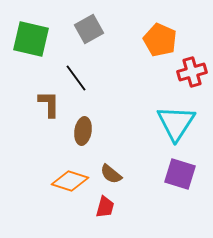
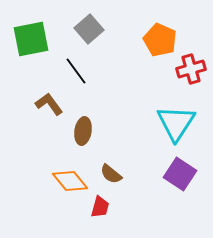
gray square: rotated 12 degrees counterclockwise
green square: rotated 24 degrees counterclockwise
red cross: moved 1 px left, 3 px up
black line: moved 7 px up
brown L-shape: rotated 36 degrees counterclockwise
purple square: rotated 16 degrees clockwise
orange diamond: rotated 33 degrees clockwise
red trapezoid: moved 5 px left
